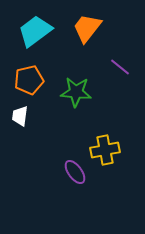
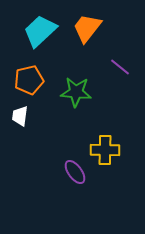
cyan trapezoid: moved 5 px right; rotated 6 degrees counterclockwise
yellow cross: rotated 12 degrees clockwise
